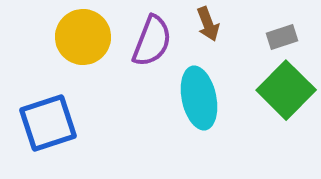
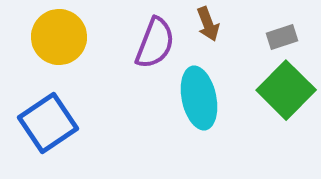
yellow circle: moved 24 px left
purple semicircle: moved 3 px right, 2 px down
blue square: rotated 16 degrees counterclockwise
